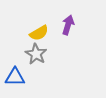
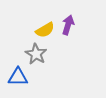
yellow semicircle: moved 6 px right, 3 px up
blue triangle: moved 3 px right
